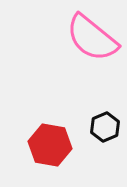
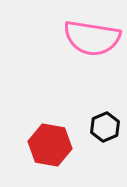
pink semicircle: rotated 30 degrees counterclockwise
